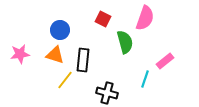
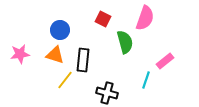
cyan line: moved 1 px right, 1 px down
